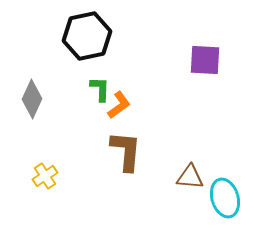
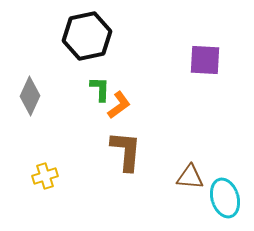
gray diamond: moved 2 px left, 3 px up
yellow cross: rotated 15 degrees clockwise
